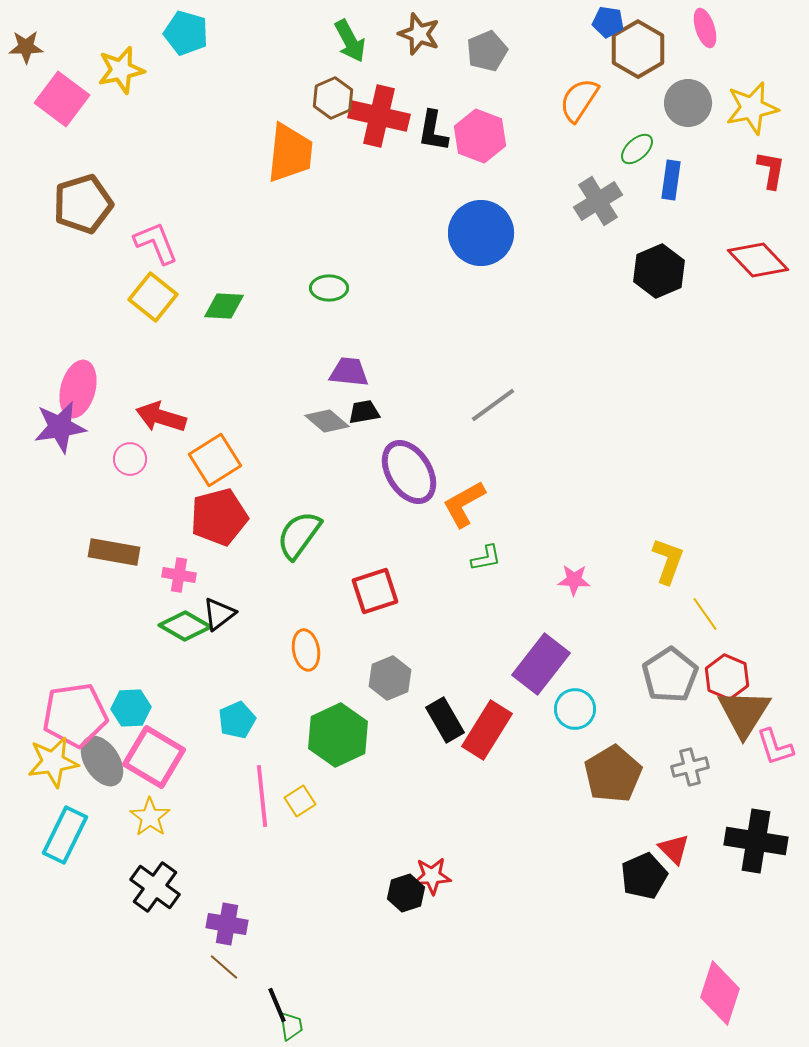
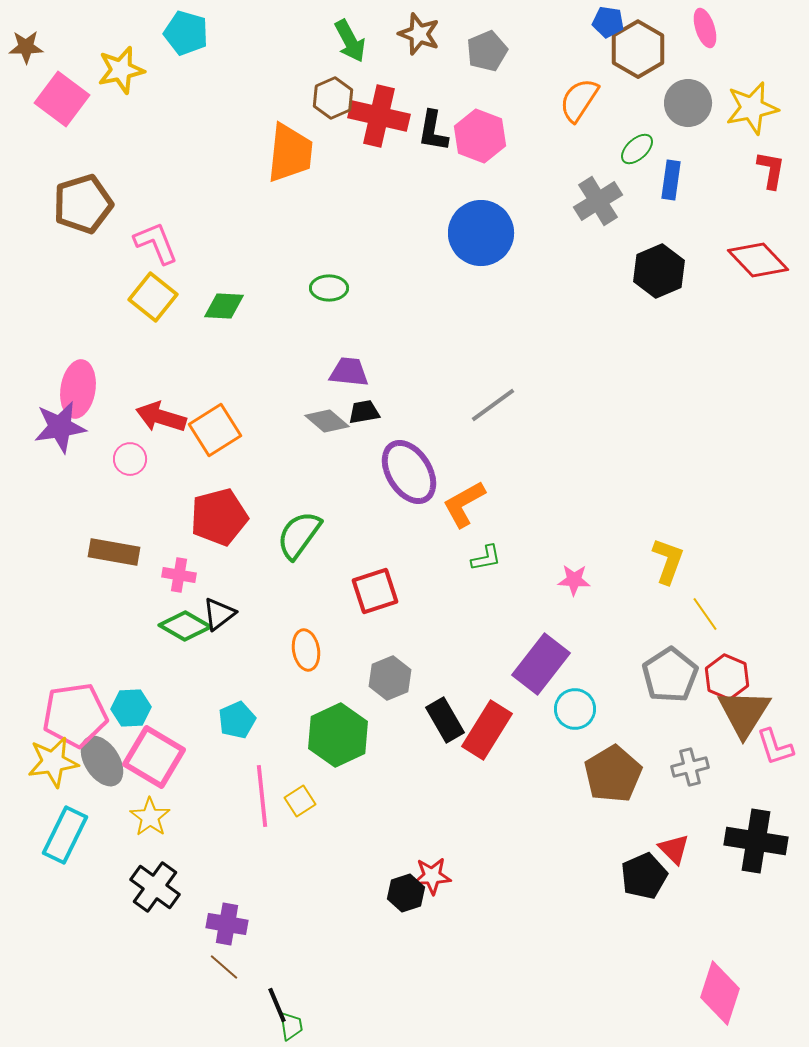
pink ellipse at (78, 389): rotated 6 degrees counterclockwise
orange square at (215, 460): moved 30 px up
